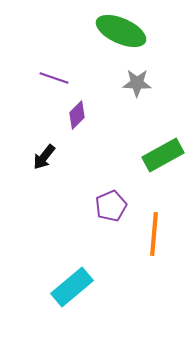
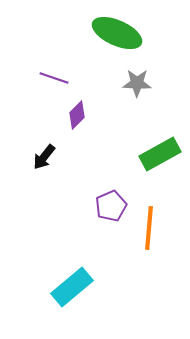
green ellipse: moved 4 px left, 2 px down
green rectangle: moved 3 px left, 1 px up
orange line: moved 5 px left, 6 px up
